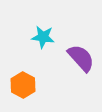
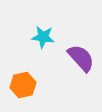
orange hexagon: rotated 20 degrees clockwise
